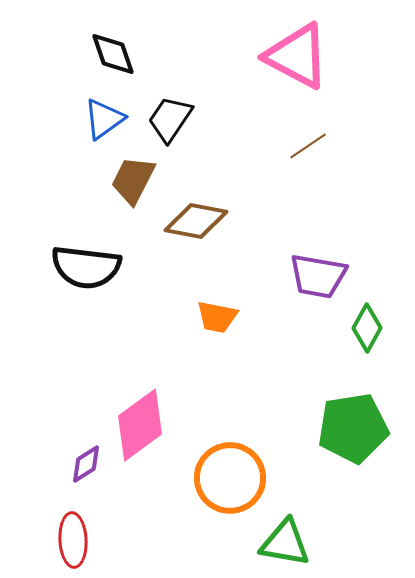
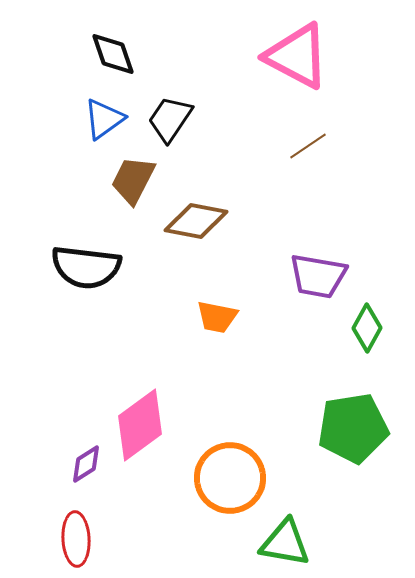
red ellipse: moved 3 px right, 1 px up
